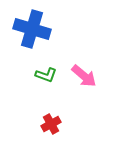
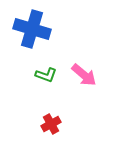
pink arrow: moved 1 px up
